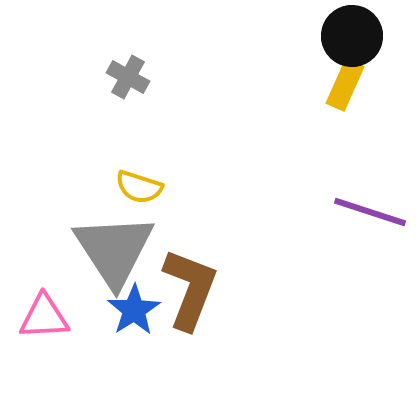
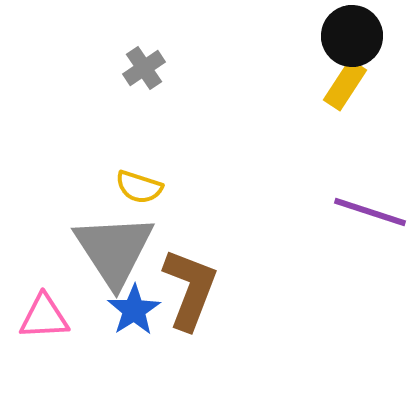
gray cross: moved 16 px right, 9 px up; rotated 27 degrees clockwise
yellow rectangle: rotated 9 degrees clockwise
